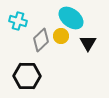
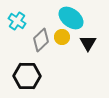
cyan cross: moved 1 px left; rotated 18 degrees clockwise
yellow circle: moved 1 px right, 1 px down
